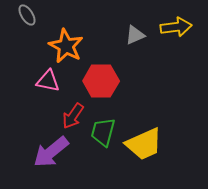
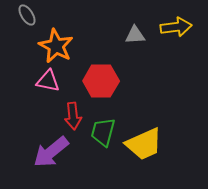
gray triangle: rotated 20 degrees clockwise
orange star: moved 10 px left
red arrow: rotated 40 degrees counterclockwise
